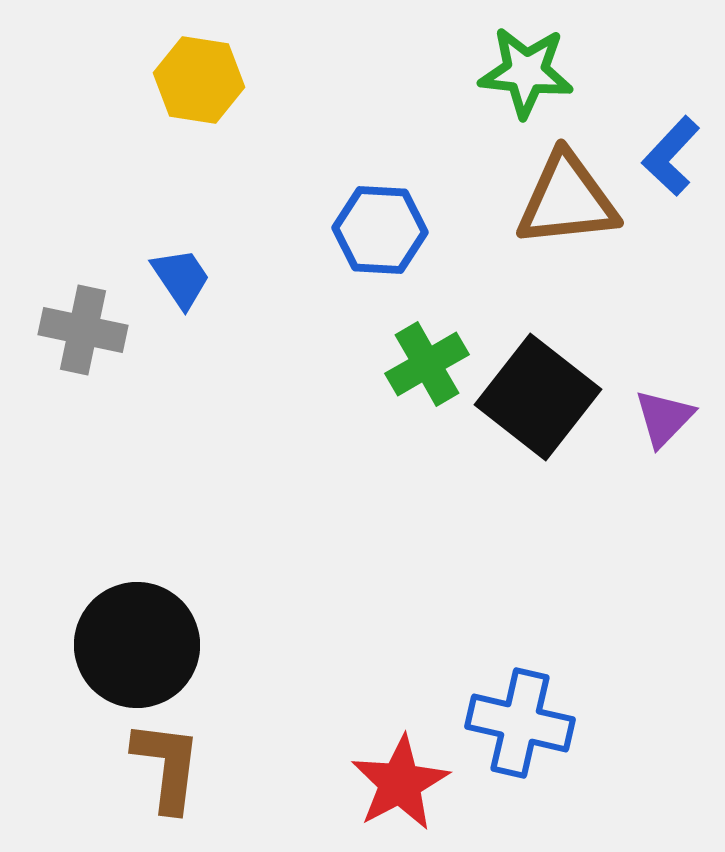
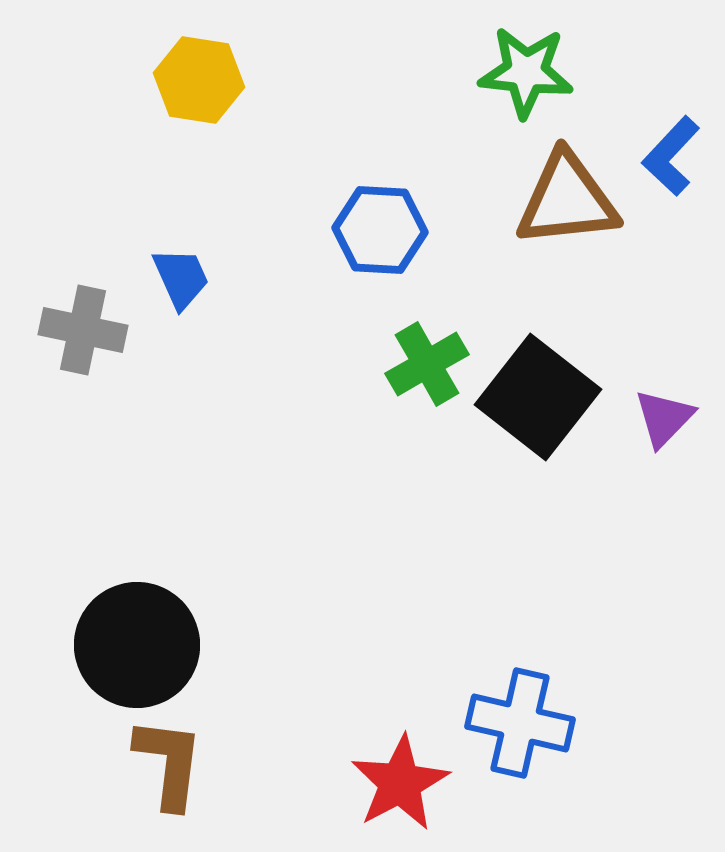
blue trapezoid: rotated 10 degrees clockwise
brown L-shape: moved 2 px right, 3 px up
